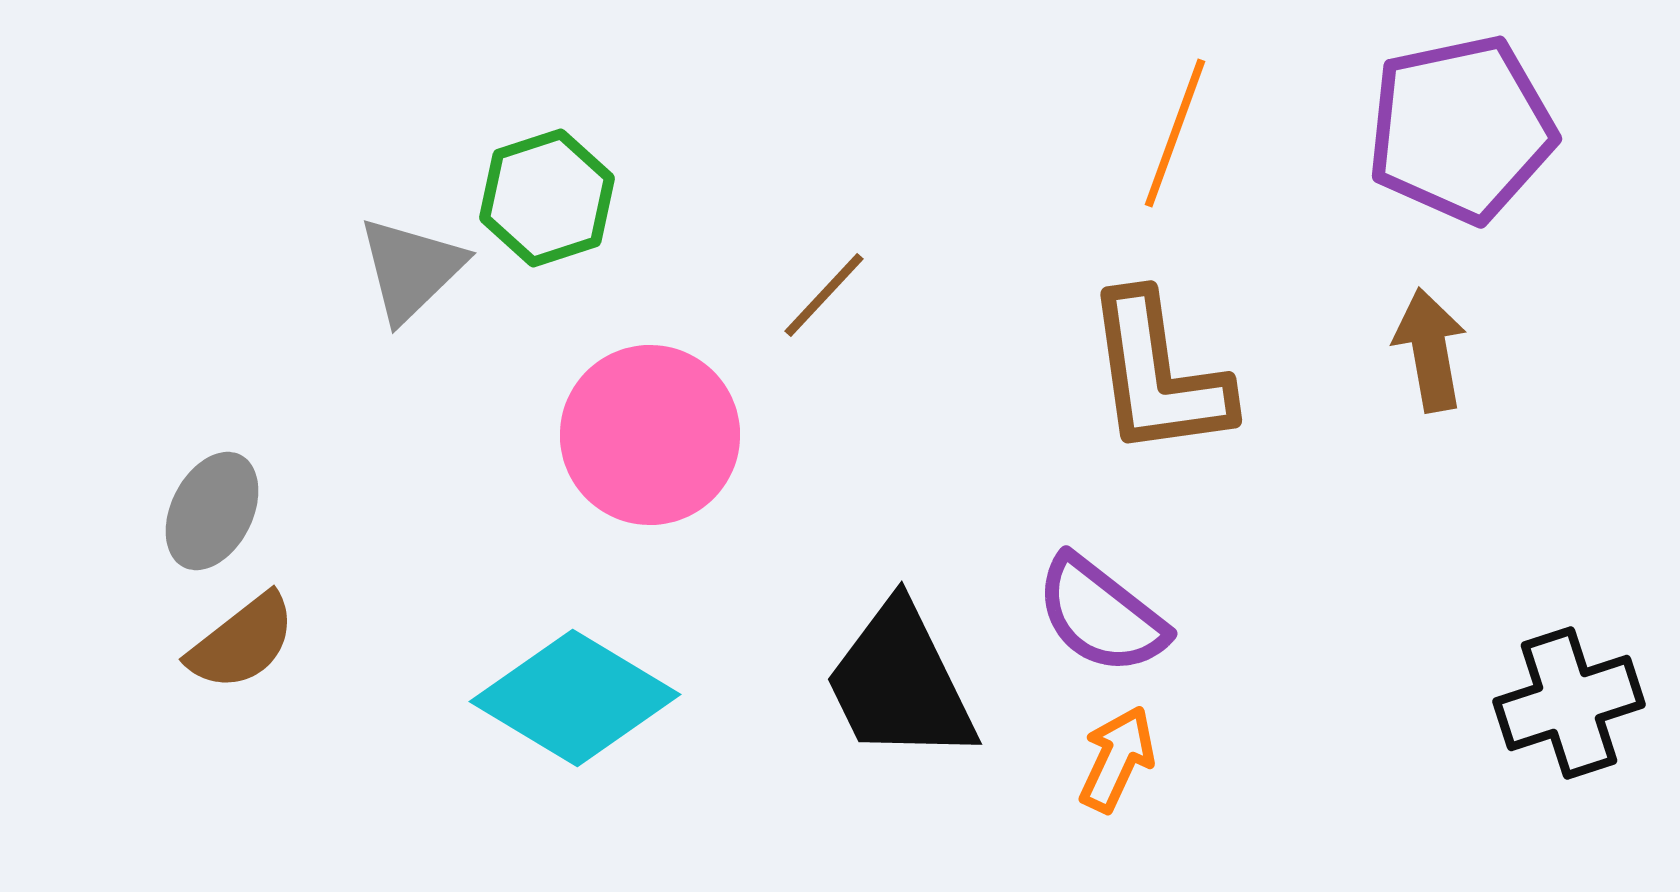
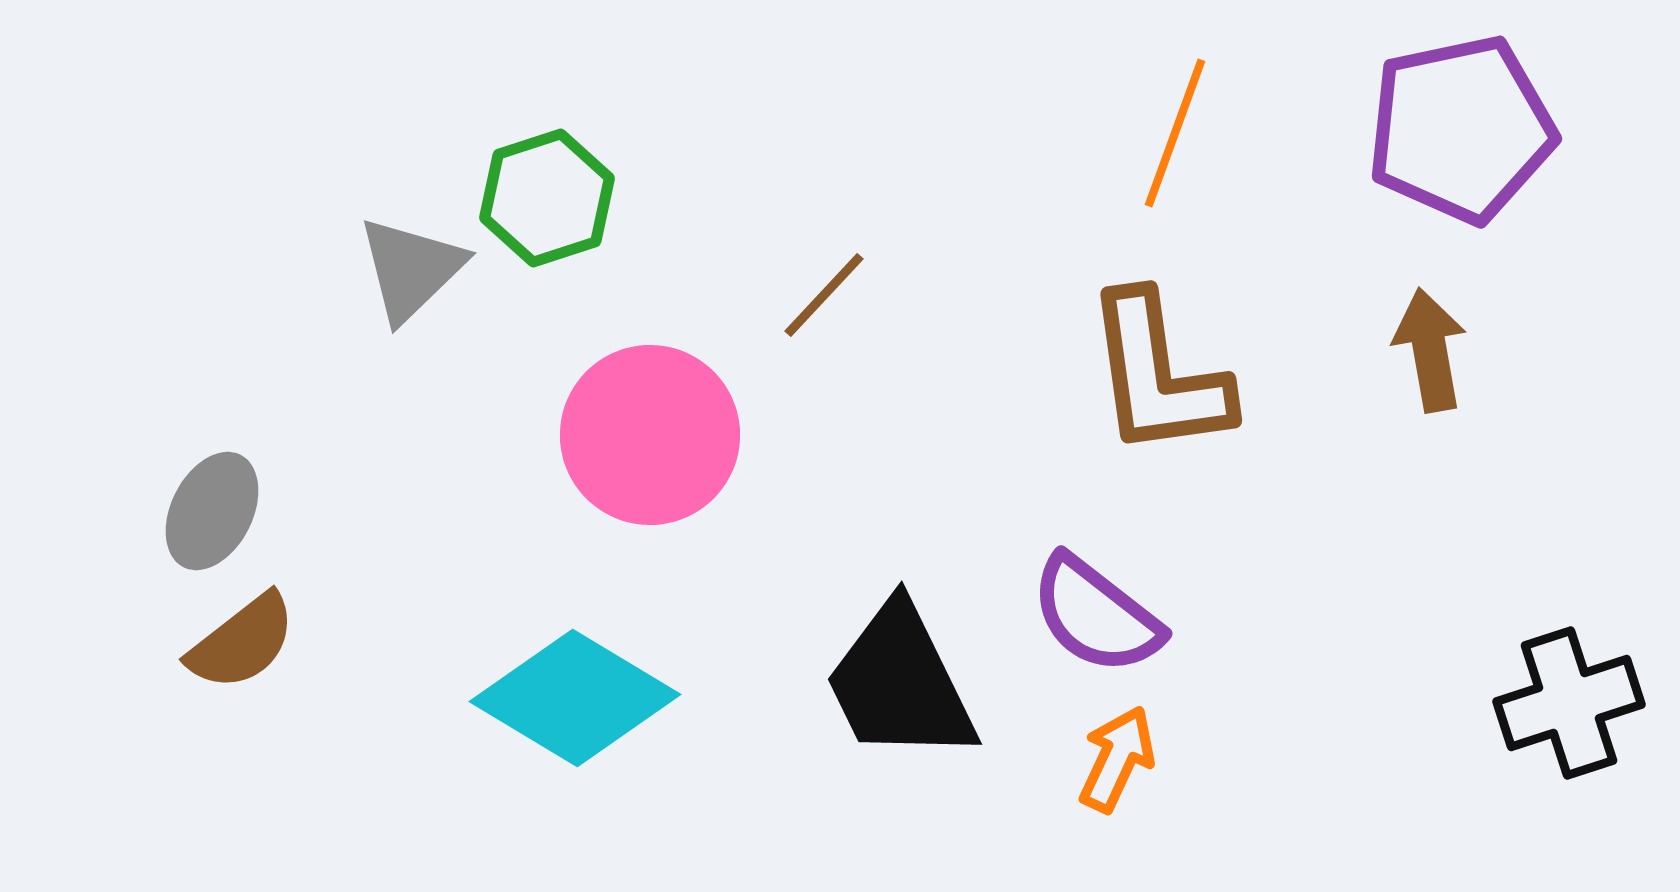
purple semicircle: moved 5 px left
